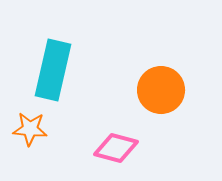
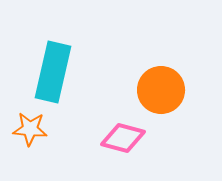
cyan rectangle: moved 2 px down
pink diamond: moved 7 px right, 10 px up
